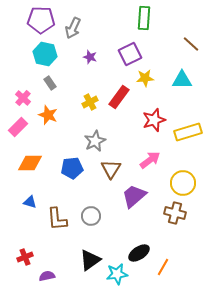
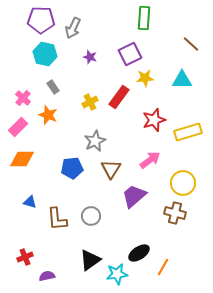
gray rectangle: moved 3 px right, 4 px down
orange diamond: moved 8 px left, 4 px up
